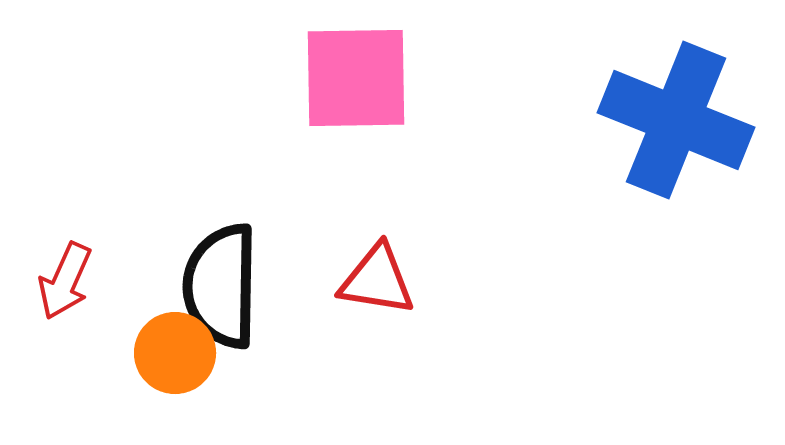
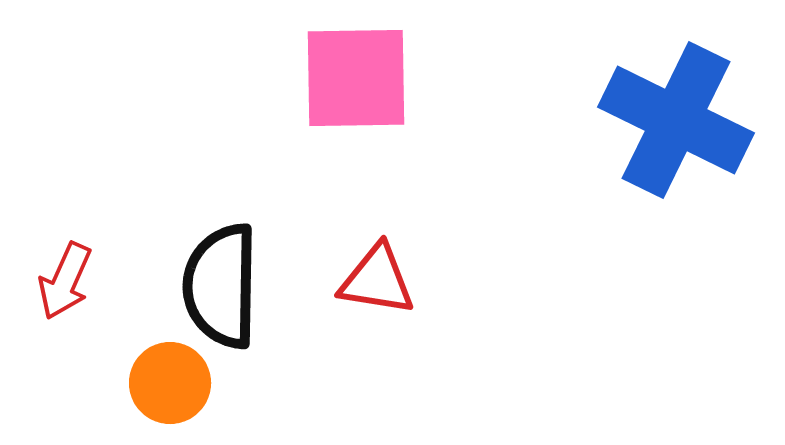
blue cross: rotated 4 degrees clockwise
orange circle: moved 5 px left, 30 px down
